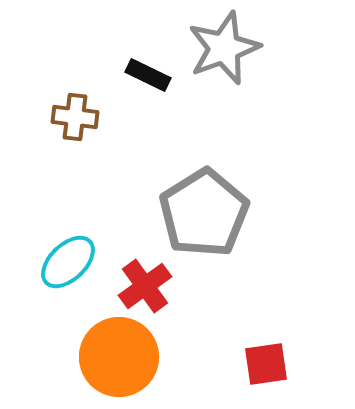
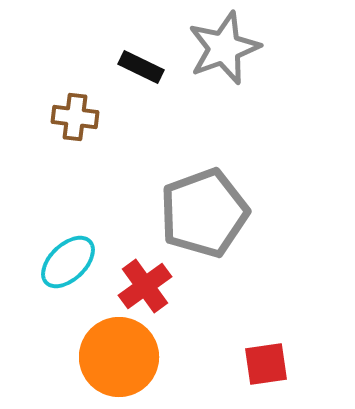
black rectangle: moved 7 px left, 8 px up
gray pentagon: rotated 12 degrees clockwise
